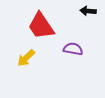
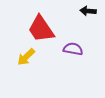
red trapezoid: moved 3 px down
yellow arrow: moved 1 px up
